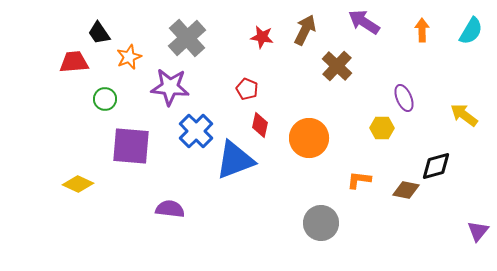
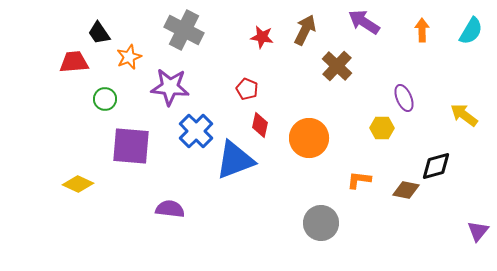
gray cross: moved 3 px left, 8 px up; rotated 21 degrees counterclockwise
